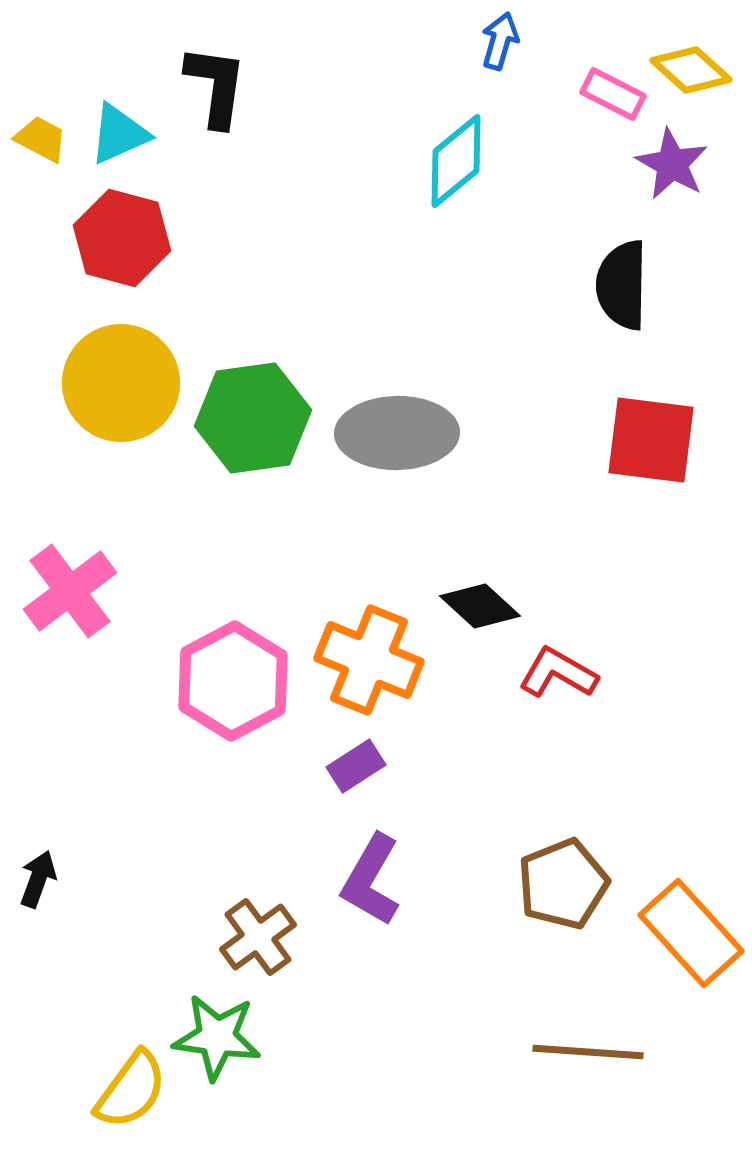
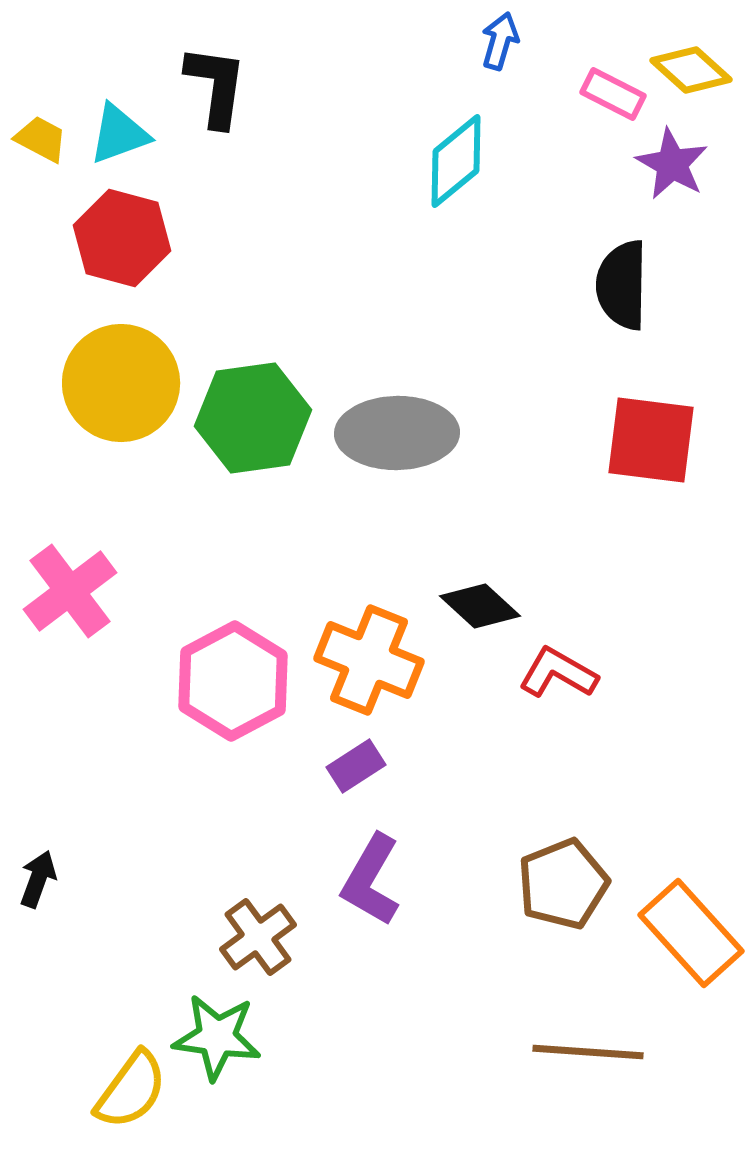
cyan triangle: rotated 4 degrees clockwise
